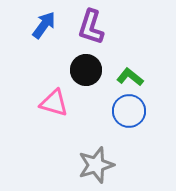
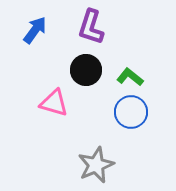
blue arrow: moved 9 px left, 5 px down
blue circle: moved 2 px right, 1 px down
gray star: rotated 6 degrees counterclockwise
